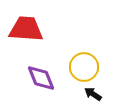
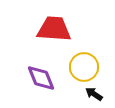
red trapezoid: moved 28 px right
black arrow: moved 1 px right
